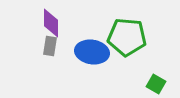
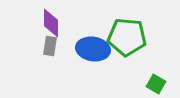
blue ellipse: moved 1 px right, 3 px up
